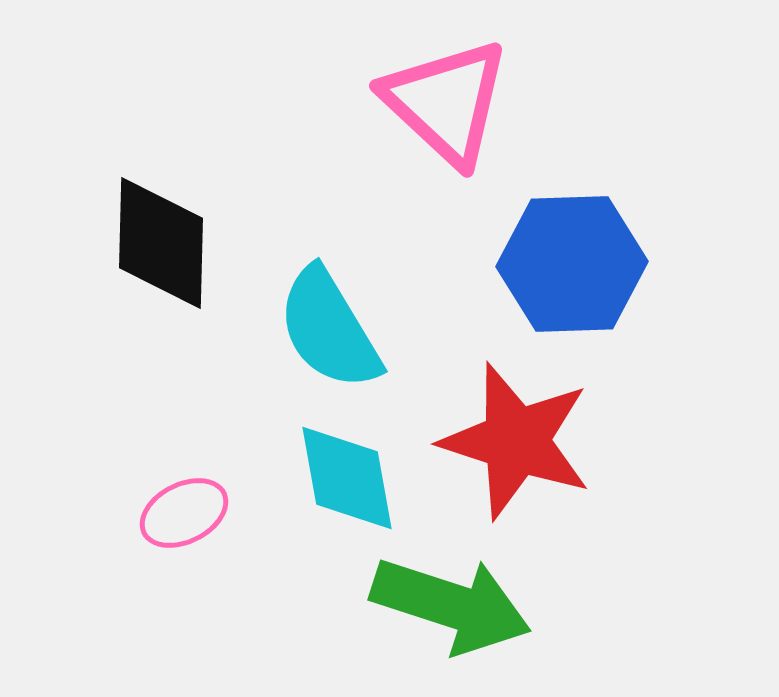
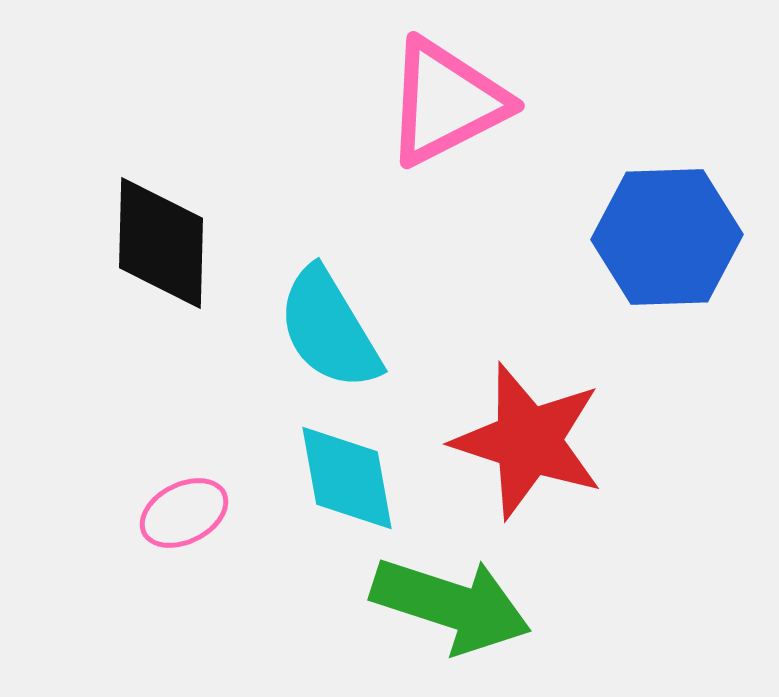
pink triangle: rotated 50 degrees clockwise
blue hexagon: moved 95 px right, 27 px up
red star: moved 12 px right
